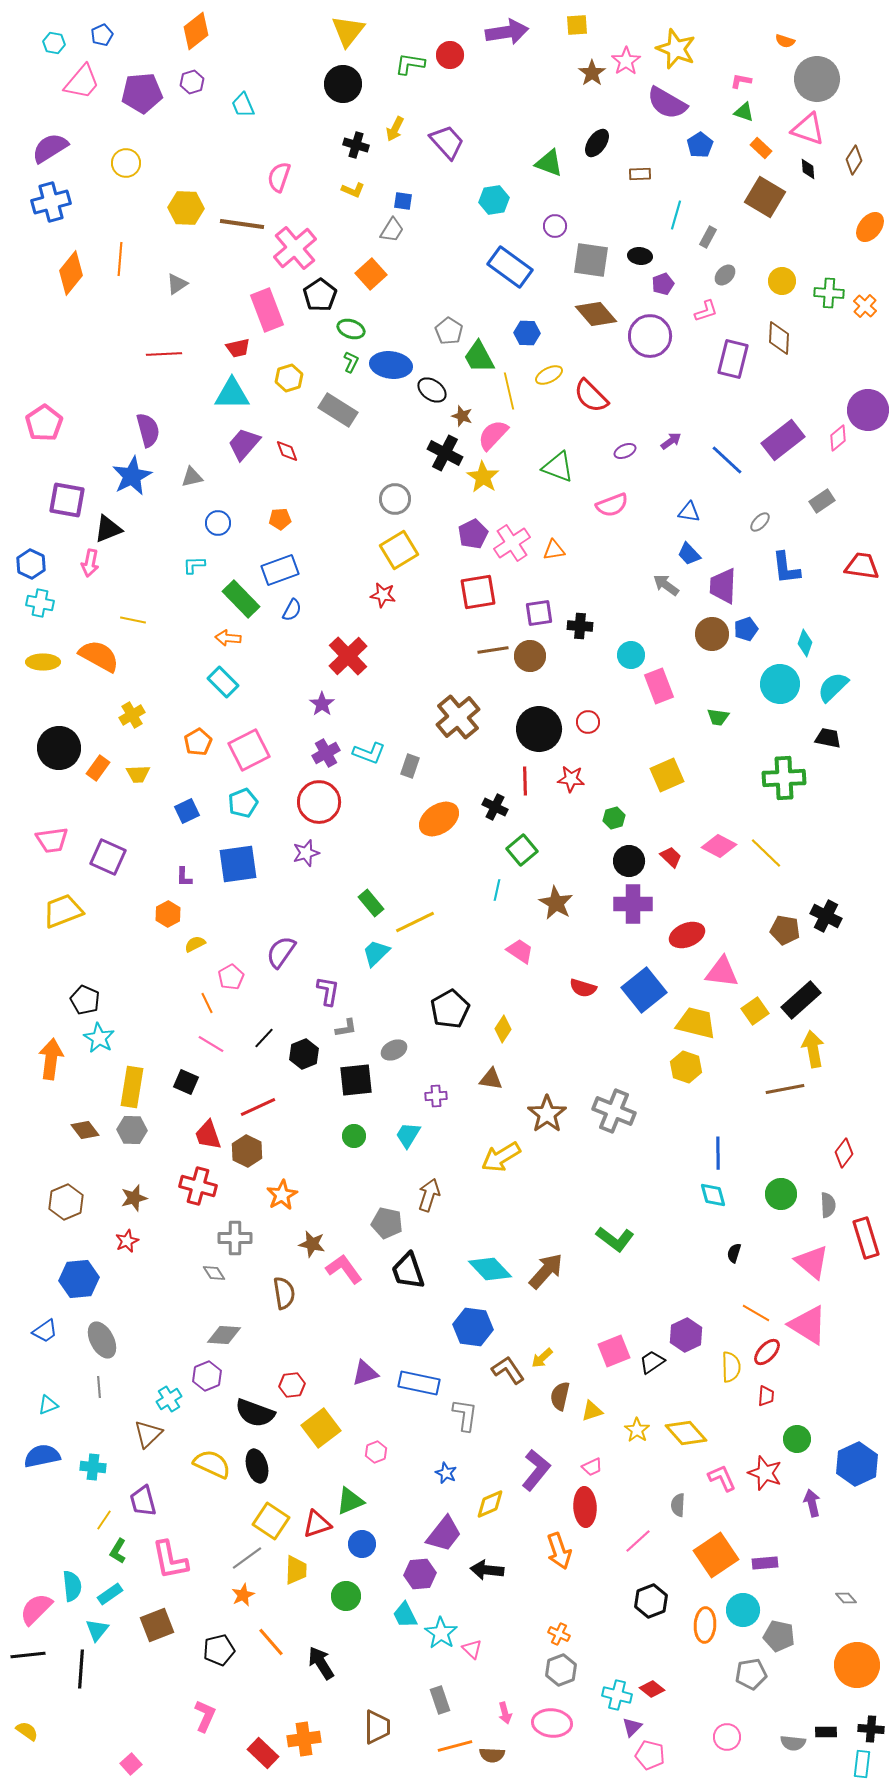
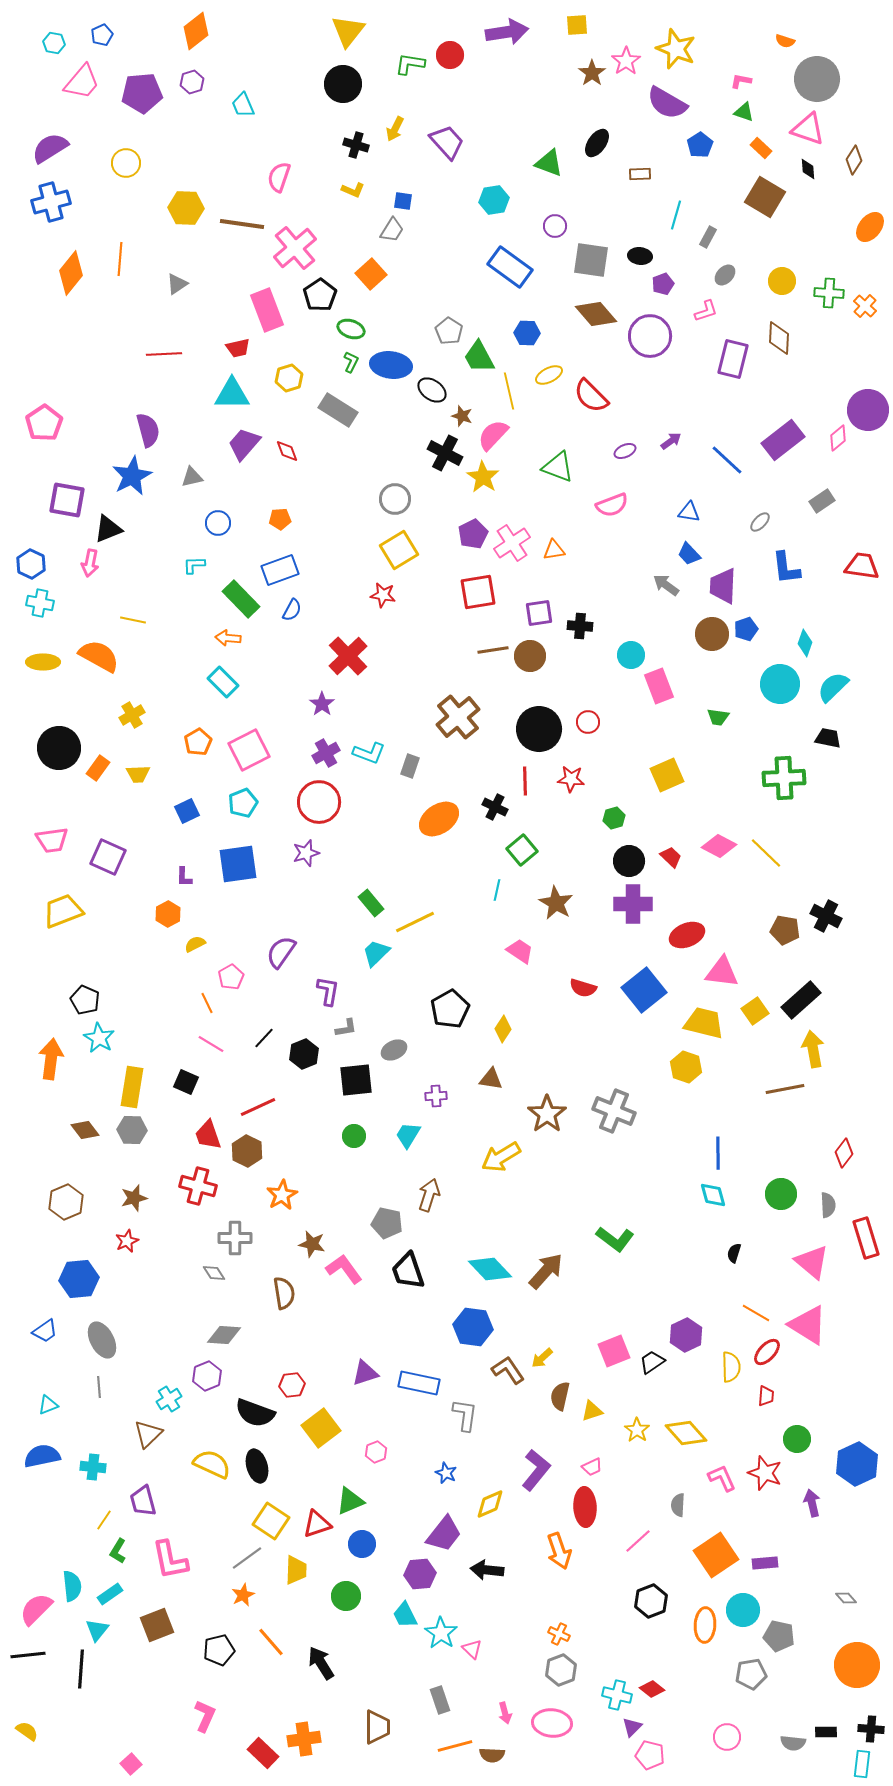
yellow trapezoid at (696, 1023): moved 8 px right
